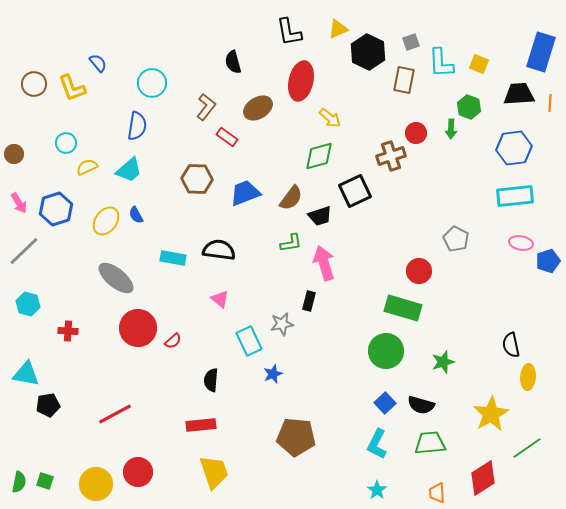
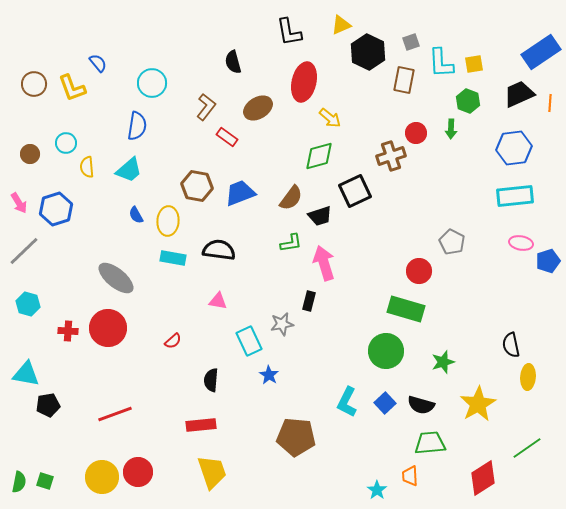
yellow triangle at (338, 29): moved 3 px right, 4 px up
blue rectangle at (541, 52): rotated 39 degrees clockwise
yellow square at (479, 64): moved 5 px left; rotated 30 degrees counterclockwise
red ellipse at (301, 81): moved 3 px right, 1 px down
black trapezoid at (519, 94): rotated 20 degrees counterclockwise
green hexagon at (469, 107): moved 1 px left, 6 px up
brown circle at (14, 154): moved 16 px right
yellow semicircle at (87, 167): rotated 70 degrees counterclockwise
brown hexagon at (197, 179): moved 7 px down; rotated 8 degrees clockwise
blue trapezoid at (245, 193): moved 5 px left
yellow ellipse at (106, 221): moved 62 px right; rotated 32 degrees counterclockwise
gray pentagon at (456, 239): moved 4 px left, 3 px down
pink triangle at (220, 299): moved 2 px left, 2 px down; rotated 30 degrees counterclockwise
green rectangle at (403, 308): moved 3 px right, 1 px down
red circle at (138, 328): moved 30 px left
blue star at (273, 374): moved 4 px left, 1 px down; rotated 18 degrees counterclockwise
red line at (115, 414): rotated 8 degrees clockwise
yellow star at (491, 414): moved 13 px left, 10 px up
cyan L-shape at (377, 444): moved 30 px left, 42 px up
yellow trapezoid at (214, 472): moved 2 px left
yellow circle at (96, 484): moved 6 px right, 7 px up
orange trapezoid at (437, 493): moved 27 px left, 17 px up
